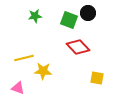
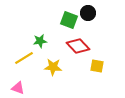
green star: moved 5 px right, 25 px down
red diamond: moved 1 px up
yellow line: rotated 18 degrees counterclockwise
yellow star: moved 10 px right, 4 px up
yellow square: moved 12 px up
